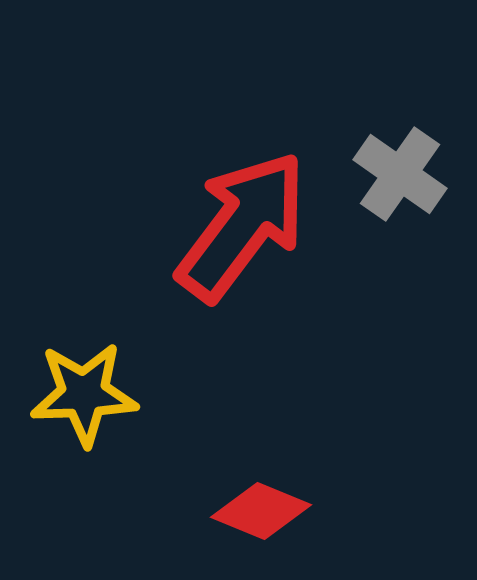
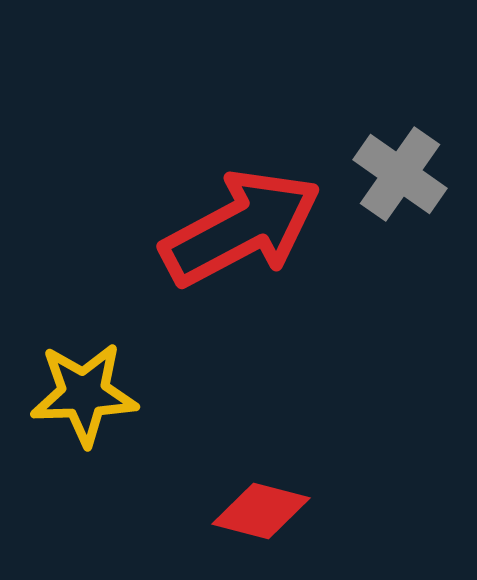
red arrow: moved 1 px left, 2 px down; rotated 25 degrees clockwise
red diamond: rotated 8 degrees counterclockwise
